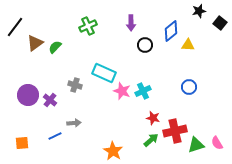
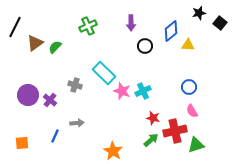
black star: moved 2 px down
black line: rotated 10 degrees counterclockwise
black circle: moved 1 px down
cyan rectangle: rotated 20 degrees clockwise
gray arrow: moved 3 px right
blue line: rotated 40 degrees counterclockwise
pink semicircle: moved 25 px left, 32 px up
